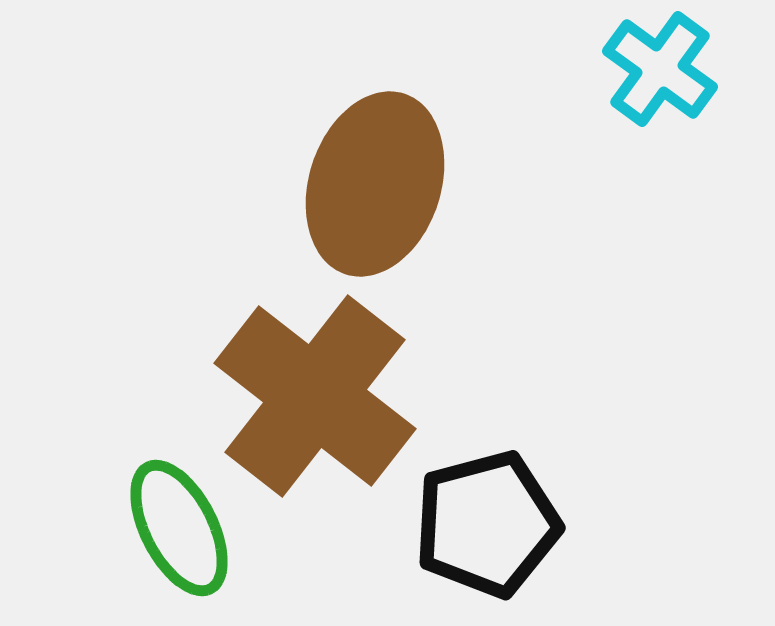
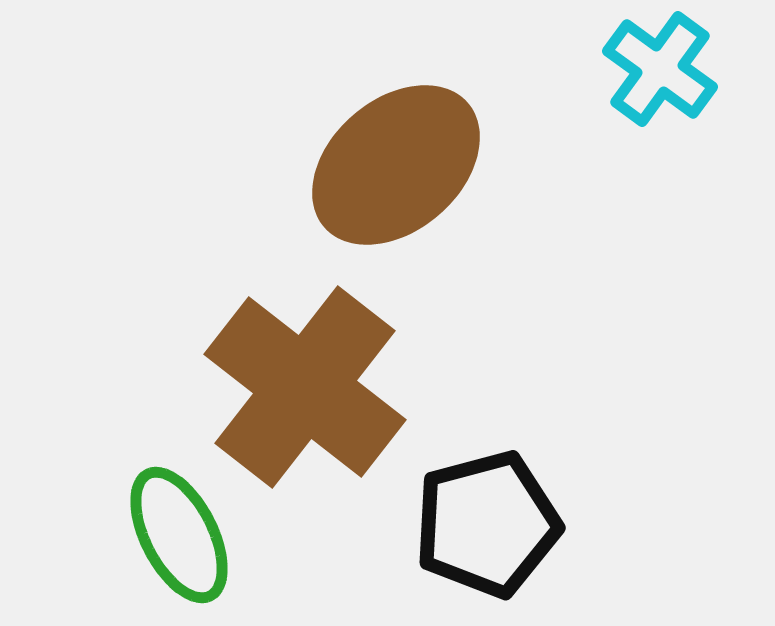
brown ellipse: moved 21 px right, 19 px up; rotated 31 degrees clockwise
brown cross: moved 10 px left, 9 px up
green ellipse: moved 7 px down
